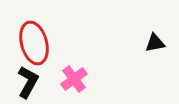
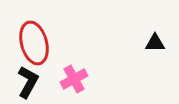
black triangle: rotated 10 degrees clockwise
pink cross: rotated 8 degrees clockwise
